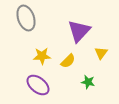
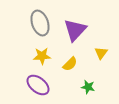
gray ellipse: moved 14 px right, 5 px down
purple triangle: moved 4 px left, 1 px up
yellow semicircle: moved 2 px right, 3 px down
green star: moved 5 px down
